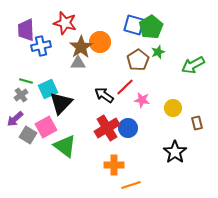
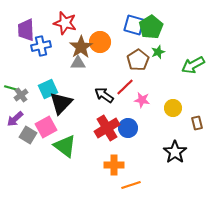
green line: moved 15 px left, 7 px down
